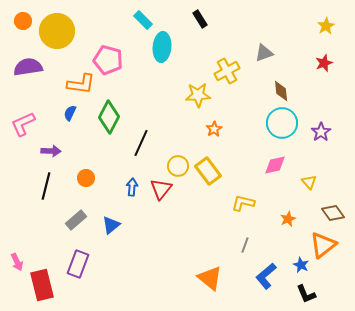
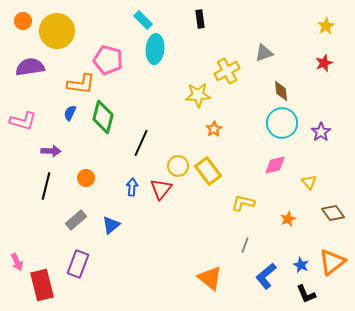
black rectangle at (200, 19): rotated 24 degrees clockwise
cyan ellipse at (162, 47): moved 7 px left, 2 px down
purple semicircle at (28, 67): moved 2 px right
green diamond at (109, 117): moved 6 px left; rotated 12 degrees counterclockwise
pink L-shape at (23, 124): moved 3 px up; rotated 140 degrees counterclockwise
orange triangle at (323, 245): moved 9 px right, 17 px down
